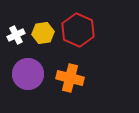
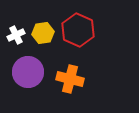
purple circle: moved 2 px up
orange cross: moved 1 px down
